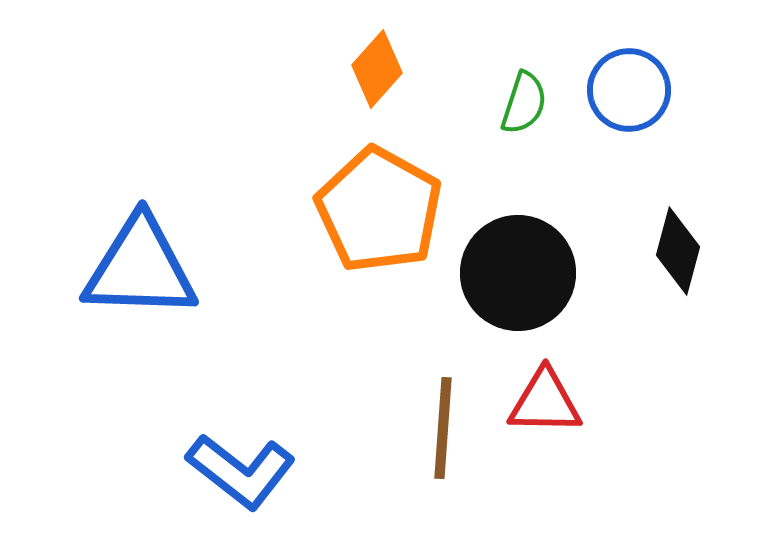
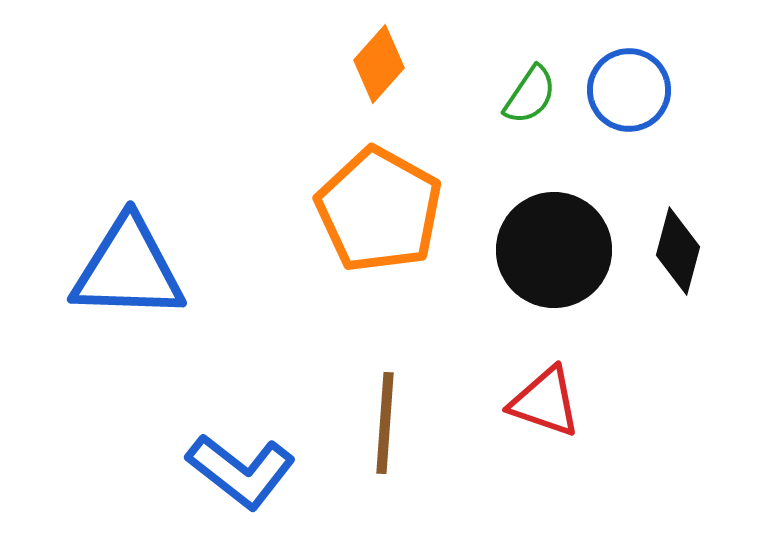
orange diamond: moved 2 px right, 5 px up
green semicircle: moved 6 px right, 8 px up; rotated 16 degrees clockwise
blue triangle: moved 12 px left, 1 px down
black circle: moved 36 px right, 23 px up
red triangle: rotated 18 degrees clockwise
brown line: moved 58 px left, 5 px up
